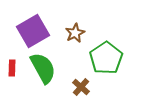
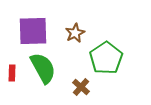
purple square: rotated 28 degrees clockwise
red rectangle: moved 5 px down
